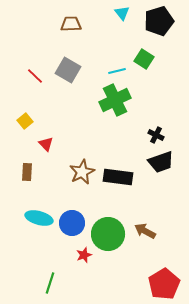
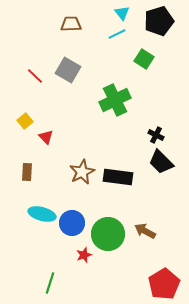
cyan line: moved 37 px up; rotated 12 degrees counterclockwise
red triangle: moved 7 px up
black trapezoid: rotated 64 degrees clockwise
cyan ellipse: moved 3 px right, 4 px up
